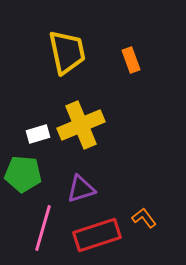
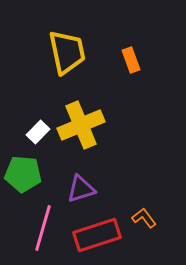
white rectangle: moved 2 px up; rotated 30 degrees counterclockwise
